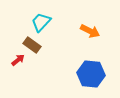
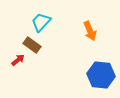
orange arrow: rotated 42 degrees clockwise
blue hexagon: moved 10 px right, 1 px down
